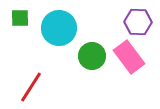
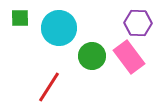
purple hexagon: moved 1 px down
red line: moved 18 px right
